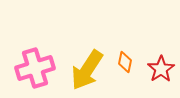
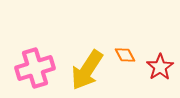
orange diamond: moved 7 px up; rotated 40 degrees counterclockwise
red star: moved 1 px left, 2 px up
